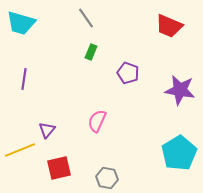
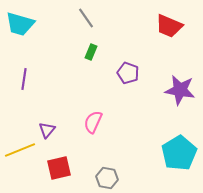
cyan trapezoid: moved 1 px left, 1 px down
pink semicircle: moved 4 px left, 1 px down
